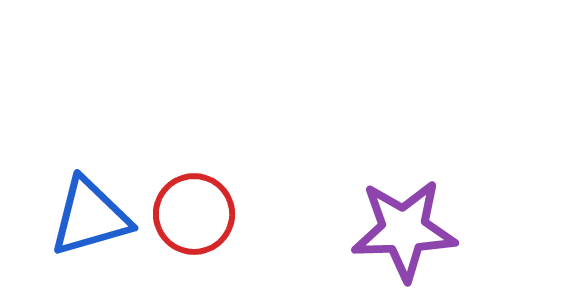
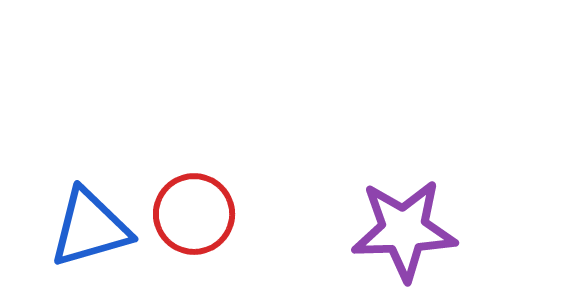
blue triangle: moved 11 px down
